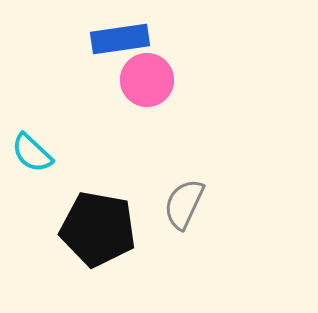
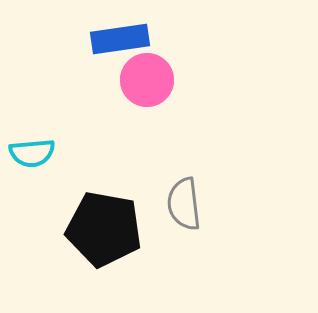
cyan semicircle: rotated 48 degrees counterclockwise
gray semicircle: rotated 32 degrees counterclockwise
black pentagon: moved 6 px right
